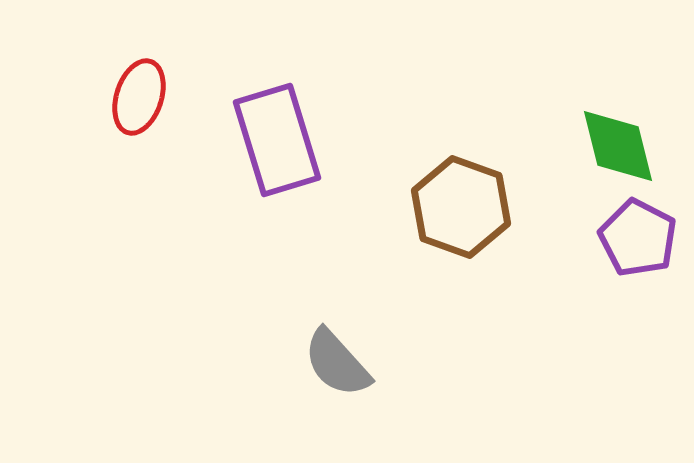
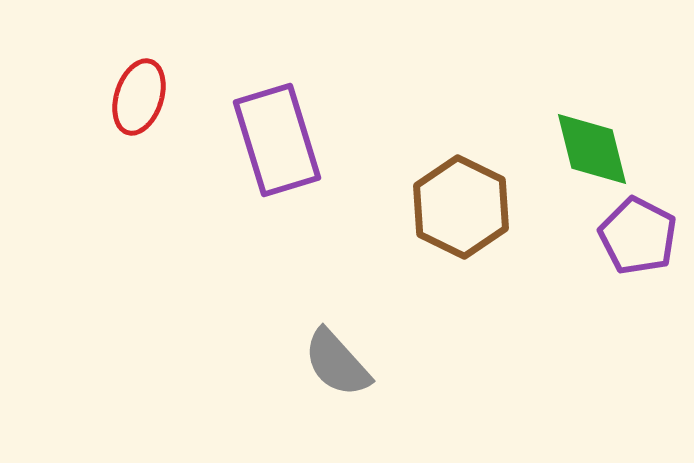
green diamond: moved 26 px left, 3 px down
brown hexagon: rotated 6 degrees clockwise
purple pentagon: moved 2 px up
